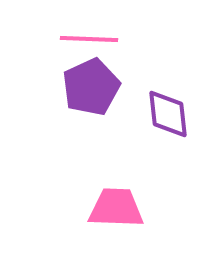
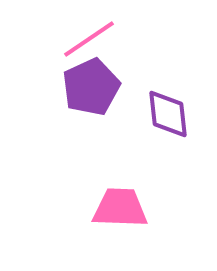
pink line: rotated 36 degrees counterclockwise
pink trapezoid: moved 4 px right
